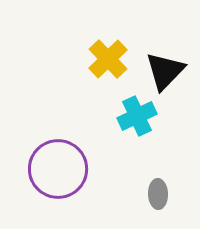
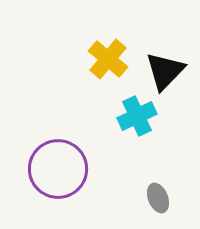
yellow cross: rotated 6 degrees counterclockwise
gray ellipse: moved 4 px down; rotated 20 degrees counterclockwise
